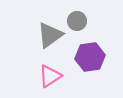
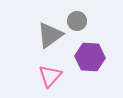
purple hexagon: rotated 12 degrees clockwise
pink triangle: rotated 15 degrees counterclockwise
